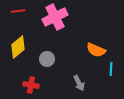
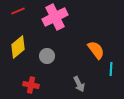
red line: rotated 16 degrees counterclockwise
orange semicircle: rotated 150 degrees counterclockwise
gray circle: moved 3 px up
gray arrow: moved 1 px down
